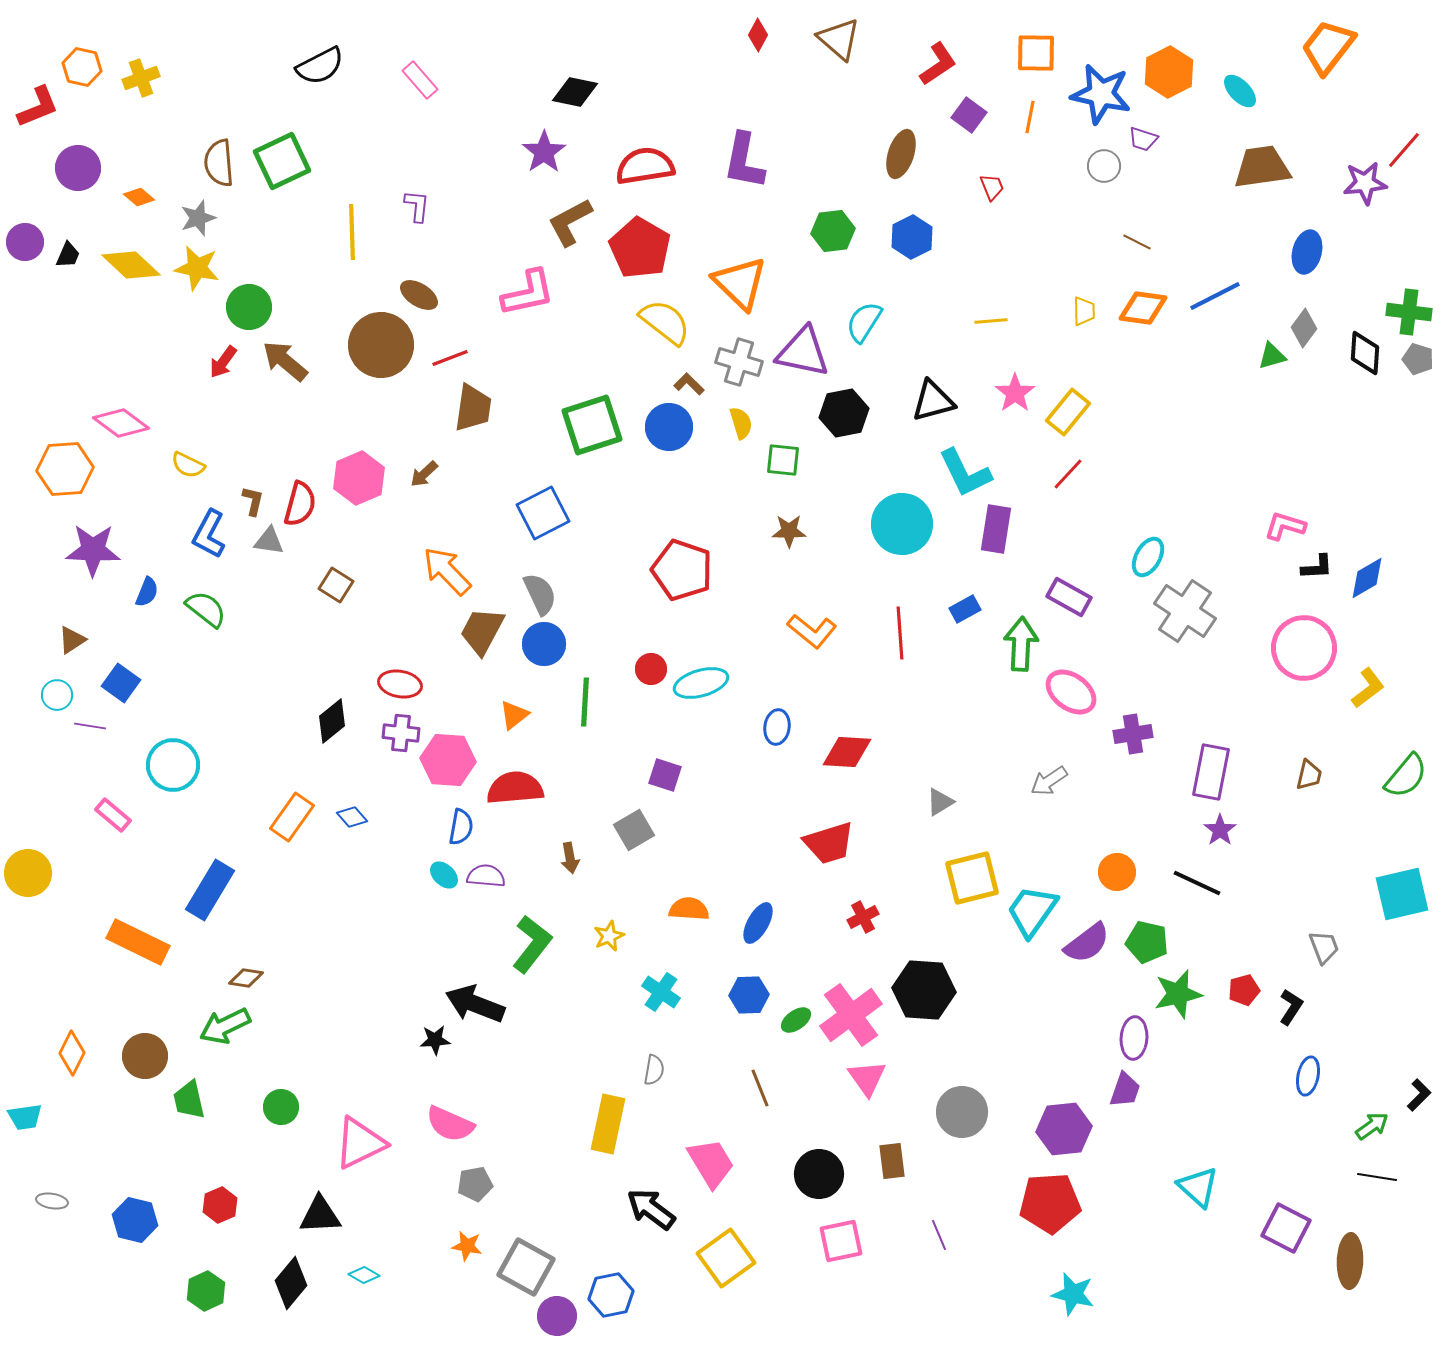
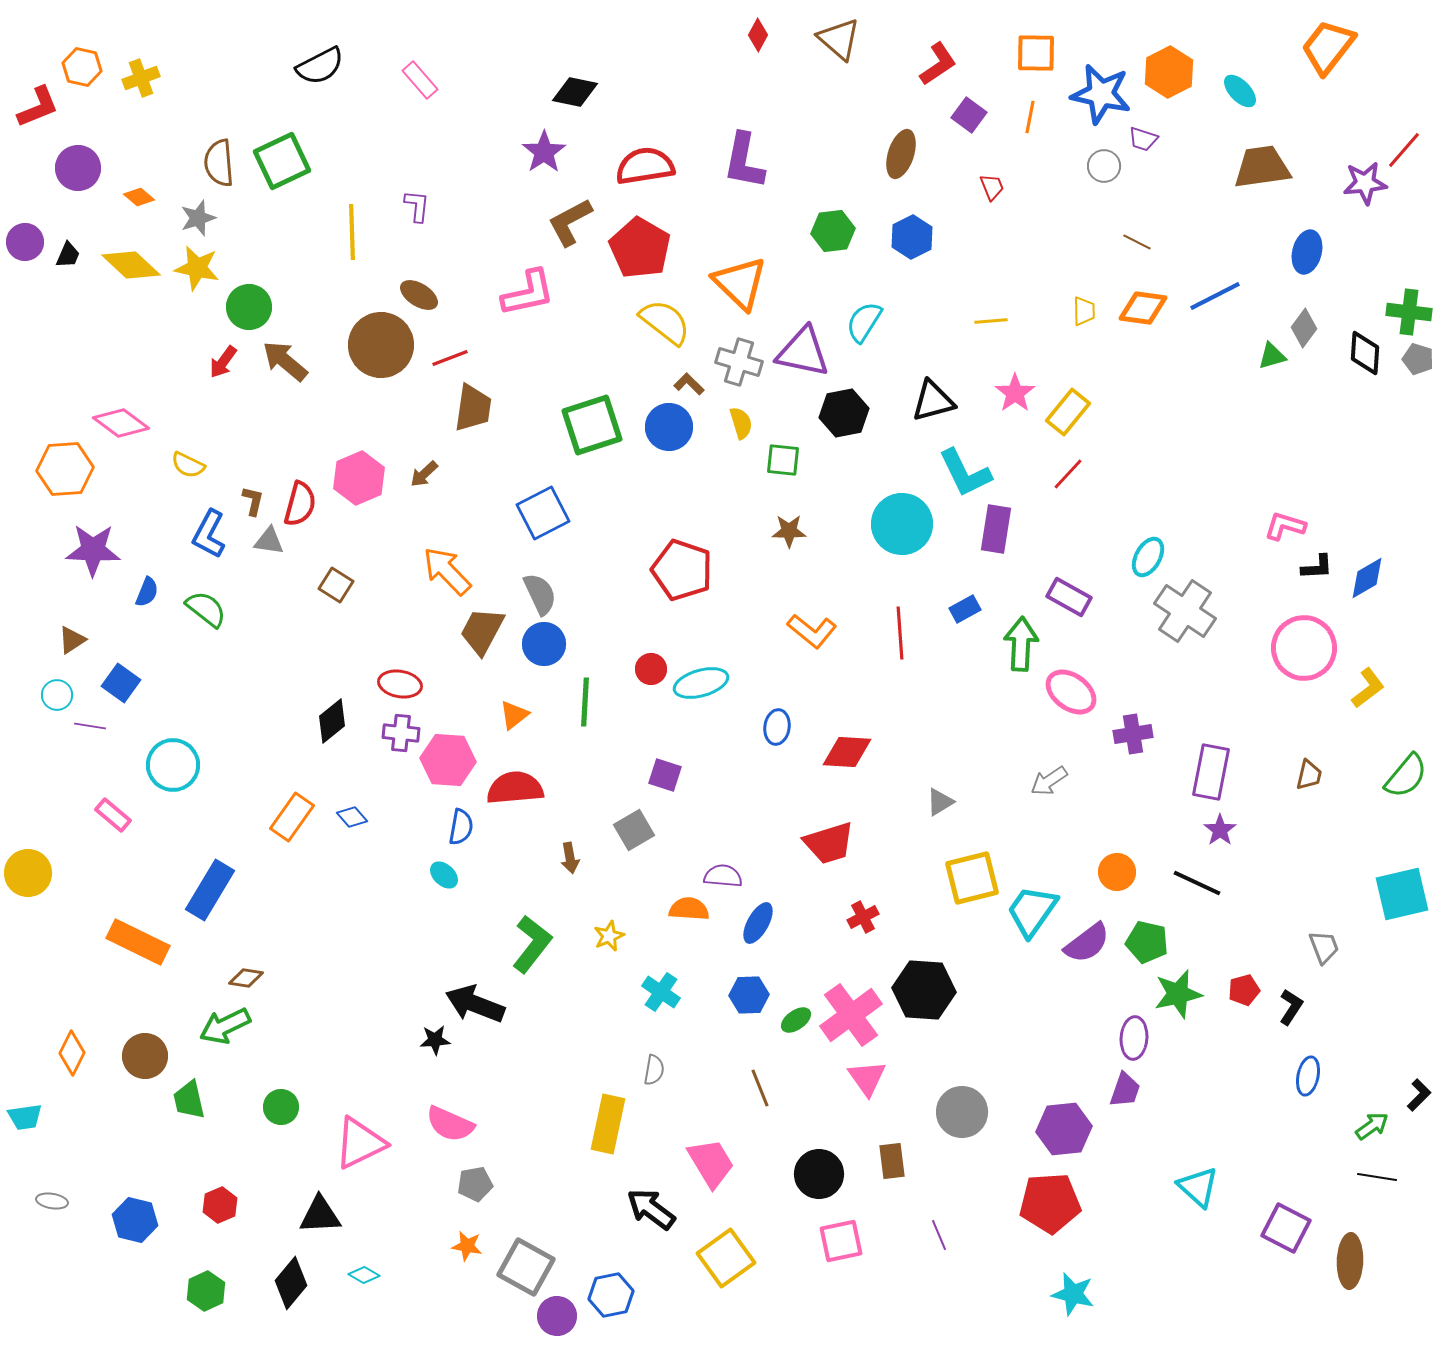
purple semicircle at (486, 876): moved 237 px right
